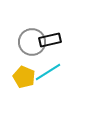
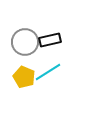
gray circle: moved 7 px left
